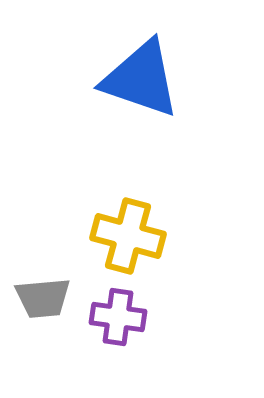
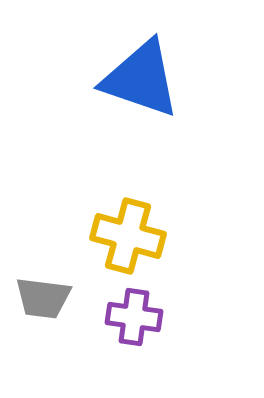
gray trapezoid: rotated 12 degrees clockwise
purple cross: moved 16 px right
